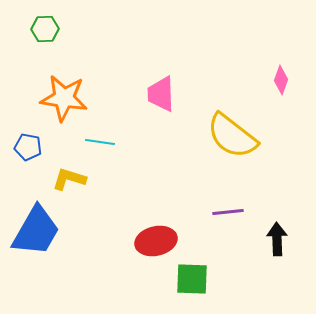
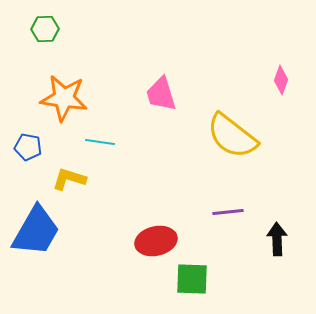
pink trapezoid: rotated 15 degrees counterclockwise
